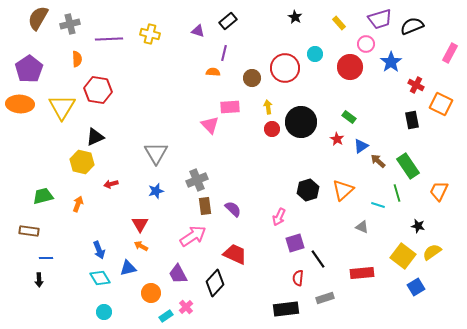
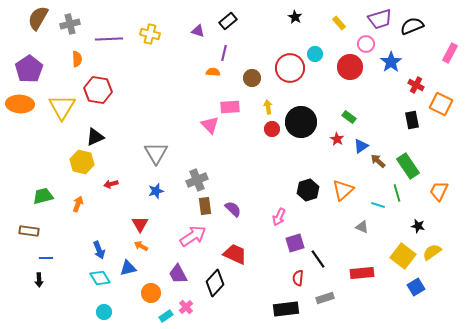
red circle at (285, 68): moved 5 px right
